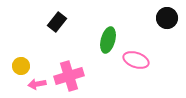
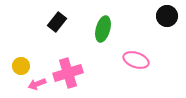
black circle: moved 2 px up
green ellipse: moved 5 px left, 11 px up
pink cross: moved 1 px left, 3 px up
pink arrow: rotated 12 degrees counterclockwise
